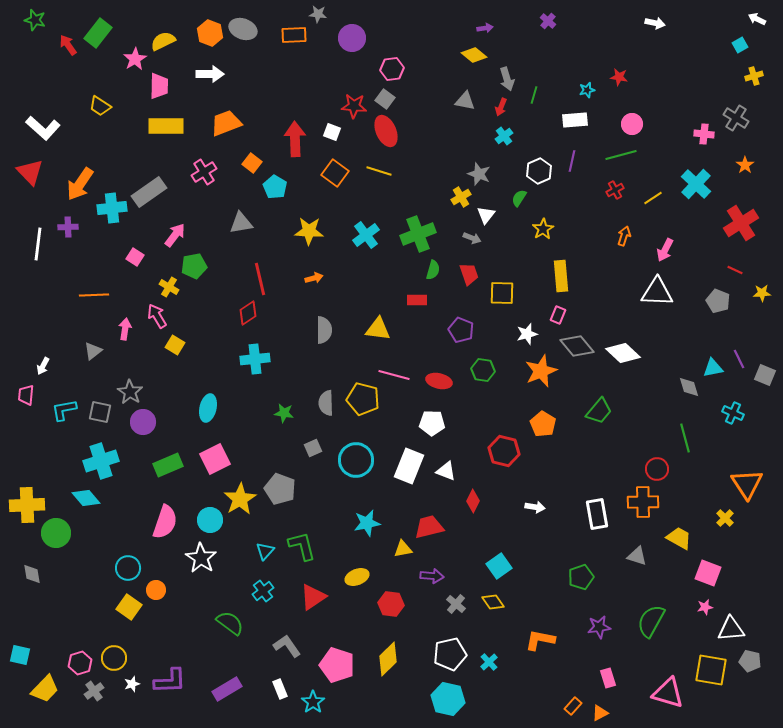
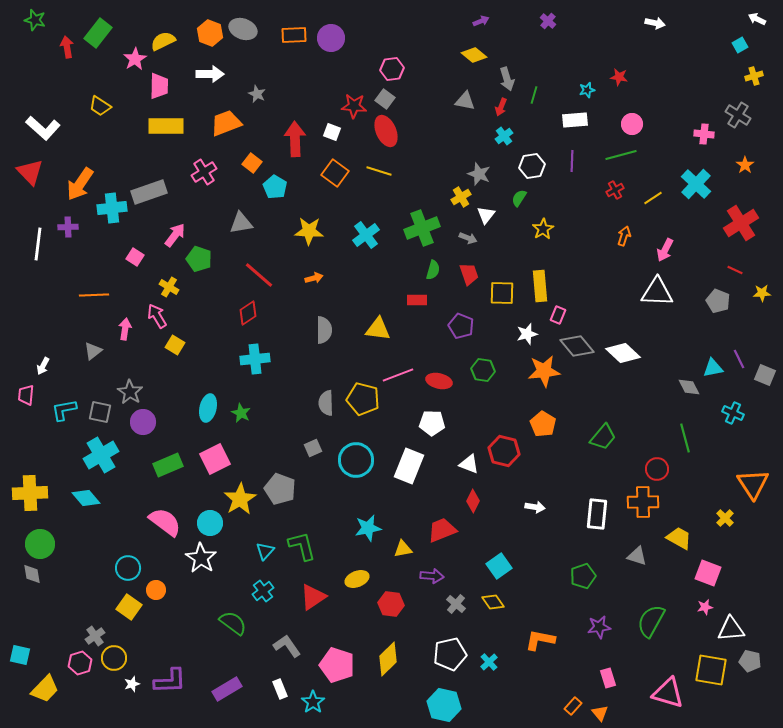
gray star at (318, 14): moved 61 px left, 80 px down; rotated 18 degrees clockwise
purple arrow at (485, 28): moved 4 px left, 7 px up; rotated 14 degrees counterclockwise
purple circle at (352, 38): moved 21 px left
red arrow at (68, 45): moved 1 px left, 2 px down; rotated 25 degrees clockwise
gray cross at (736, 118): moved 2 px right, 3 px up
purple line at (572, 161): rotated 10 degrees counterclockwise
white hexagon at (539, 171): moved 7 px left, 5 px up; rotated 15 degrees clockwise
gray rectangle at (149, 192): rotated 16 degrees clockwise
green cross at (418, 234): moved 4 px right, 6 px up
gray arrow at (472, 238): moved 4 px left
green pentagon at (194, 266): moved 5 px right, 7 px up; rotated 30 degrees clockwise
yellow rectangle at (561, 276): moved 21 px left, 10 px down
red line at (260, 279): moved 1 px left, 4 px up; rotated 36 degrees counterclockwise
purple pentagon at (461, 330): moved 4 px up
orange star at (541, 371): moved 3 px right; rotated 16 degrees clockwise
pink line at (394, 375): moved 4 px right; rotated 36 degrees counterclockwise
gray diamond at (689, 387): rotated 10 degrees counterclockwise
green trapezoid at (599, 411): moved 4 px right, 26 px down
green star at (284, 413): moved 43 px left; rotated 18 degrees clockwise
cyan cross at (101, 461): moved 6 px up; rotated 12 degrees counterclockwise
white triangle at (446, 471): moved 23 px right, 7 px up
orange triangle at (747, 484): moved 6 px right
yellow cross at (27, 505): moved 3 px right, 12 px up
white rectangle at (597, 514): rotated 16 degrees clockwise
cyan circle at (210, 520): moved 3 px down
pink semicircle at (165, 522): rotated 72 degrees counterclockwise
cyan star at (367, 523): moved 1 px right, 5 px down
red trapezoid at (429, 527): moved 13 px right, 3 px down; rotated 8 degrees counterclockwise
green circle at (56, 533): moved 16 px left, 11 px down
yellow ellipse at (357, 577): moved 2 px down
green pentagon at (581, 577): moved 2 px right, 1 px up
green semicircle at (230, 623): moved 3 px right
gray cross at (94, 691): moved 1 px right, 55 px up
cyan hexagon at (448, 699): moved 4 px left, 6 px down
orange triangle at (600, 713): rotated 42 degrees counterclockwise
